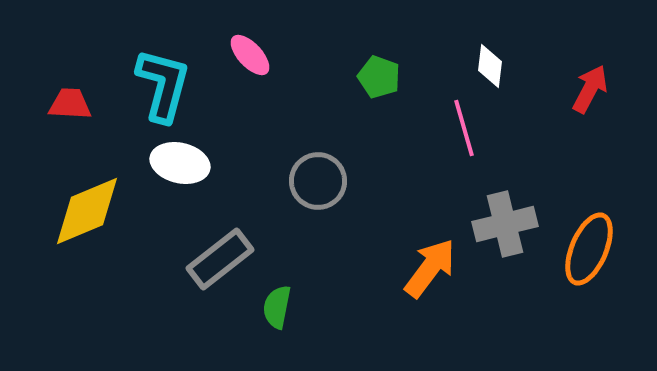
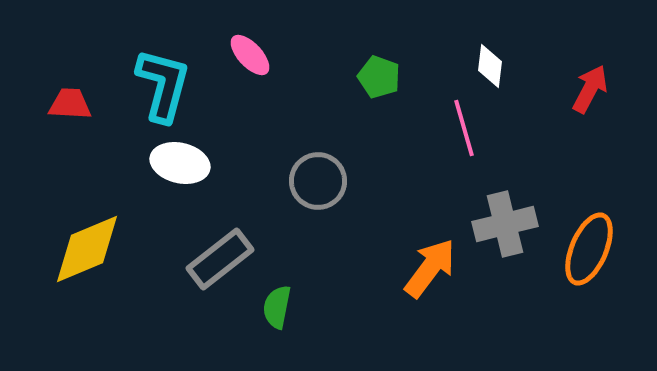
yellow diamond: moved 38 px down
